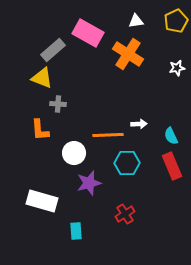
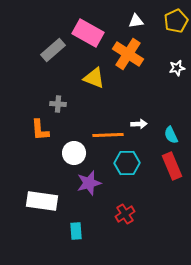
yellow triangle: moved 52 px right
cyan semicircle: moved 1 px up
white rectangle: rotated 8 degrees counterclockwise
